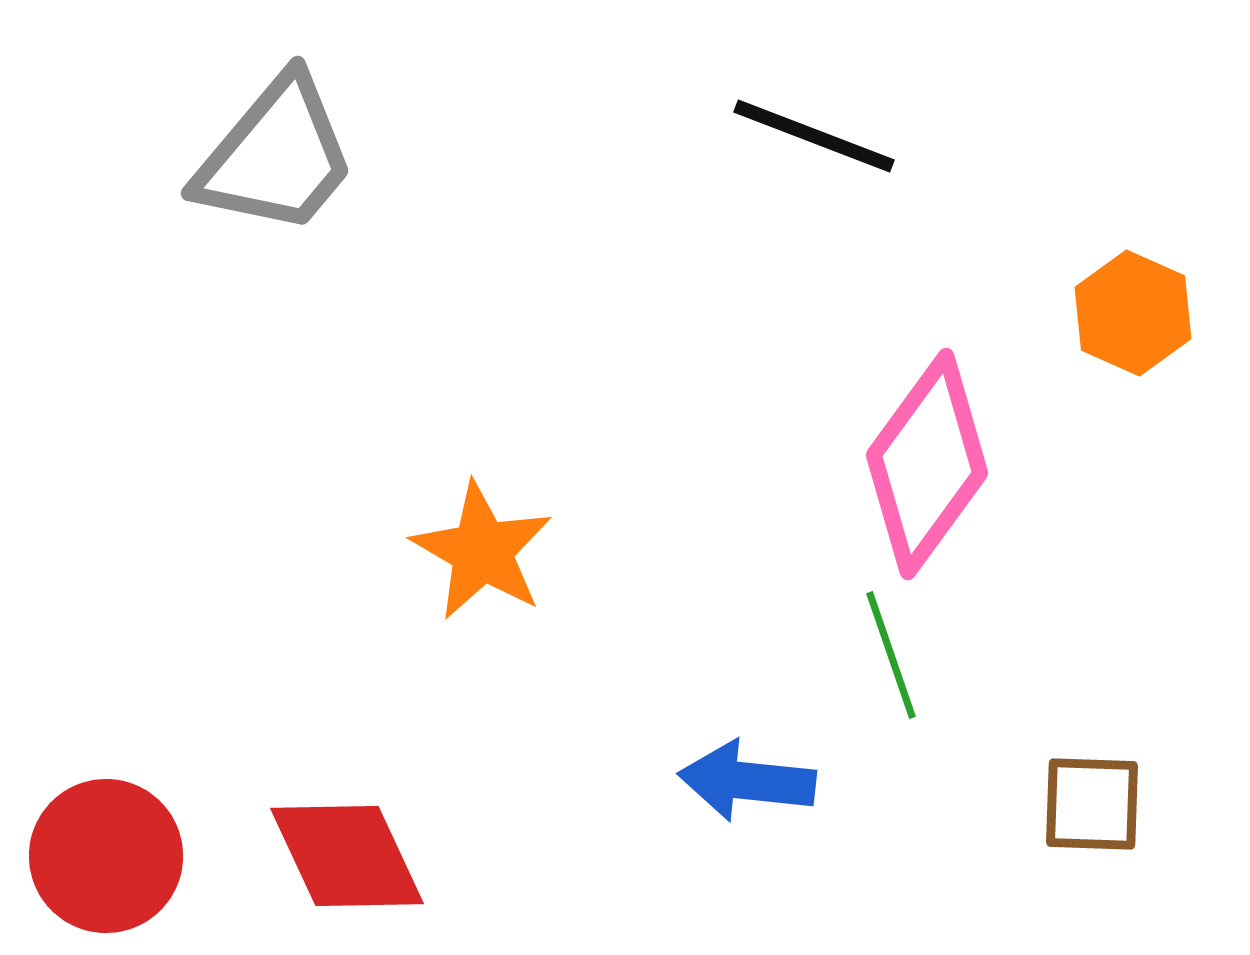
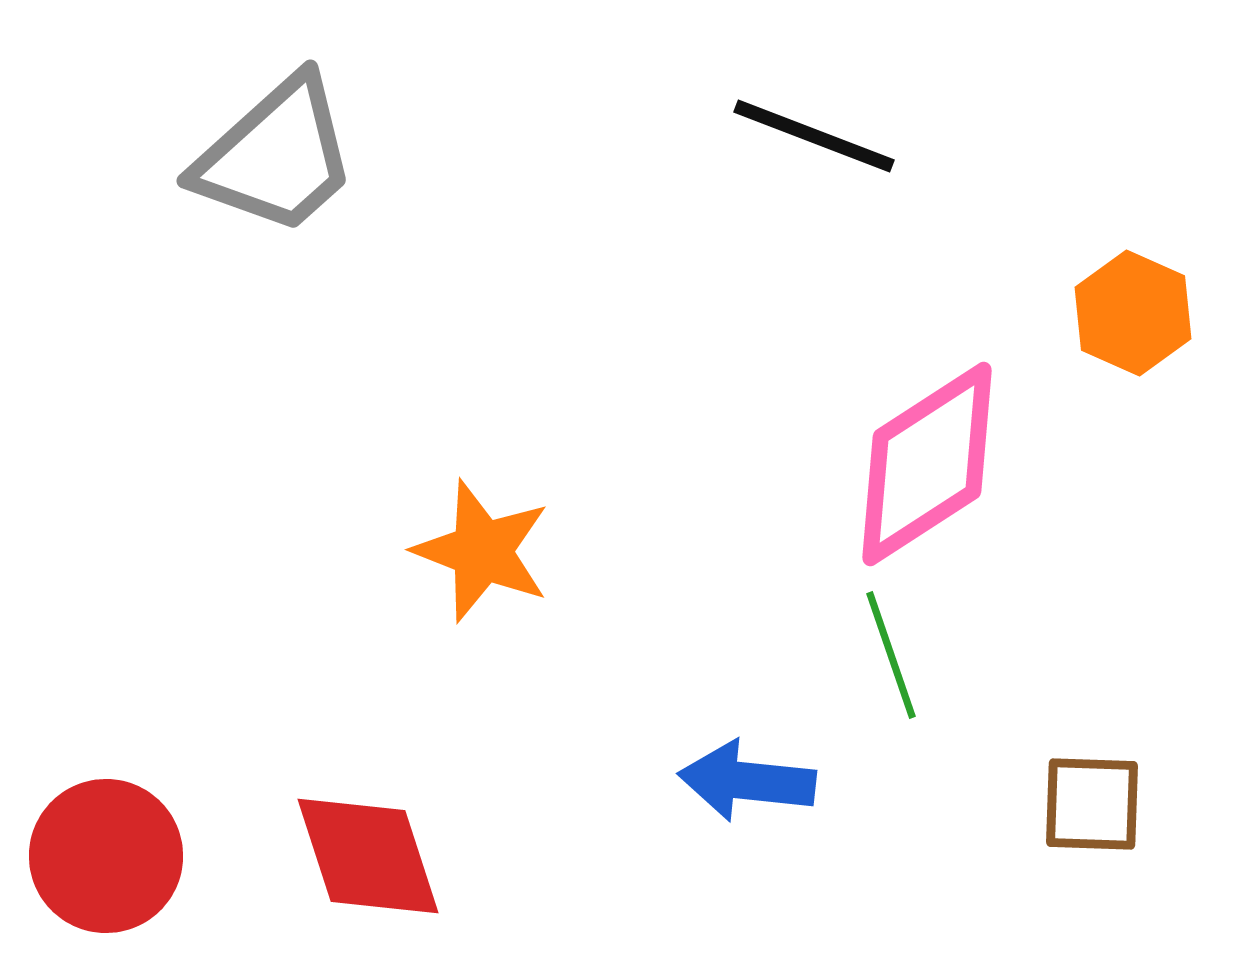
gray trapezoid: rotated 8 degrees clockwise
pink diamond: rotated 21 degrees clockwise
orange star: rotated 9 degrees counterclockwise
red diamond: moved 21 px right; rotated 7 degrees clockwise
